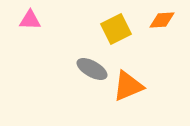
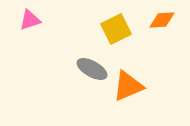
pink triangle: rotated 20 degrees counterclockwise
